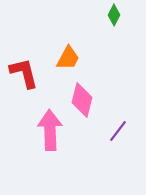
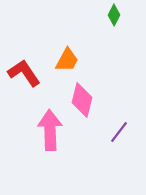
orange trapezoid: moved 1 px left, 2 px down
red L-shape: rotated 20 degrees counterclockwise
purple line: moved 1 px right, 1 px down
